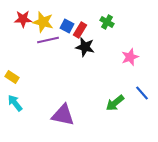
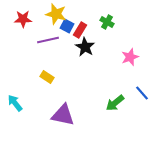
yellow star: moved 13 px right, 8 px up
black star: rotated 18 degrees clockwise
yellow rectangle: moved 35 px right
